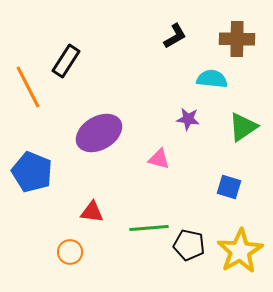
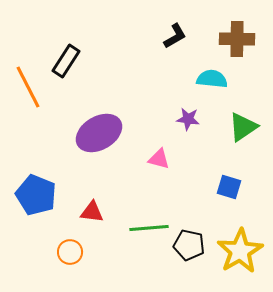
blue pentagon: moved 4 px right, 23 px down
